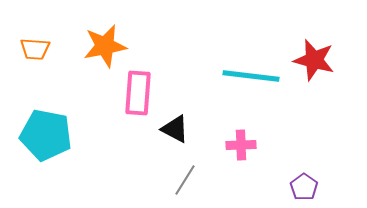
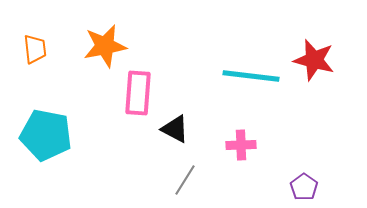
orange trapezoid: rotated 100 degrees counterclockwise
